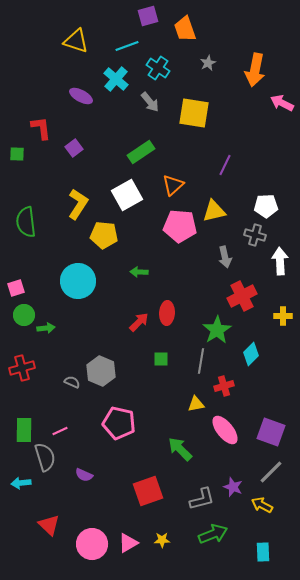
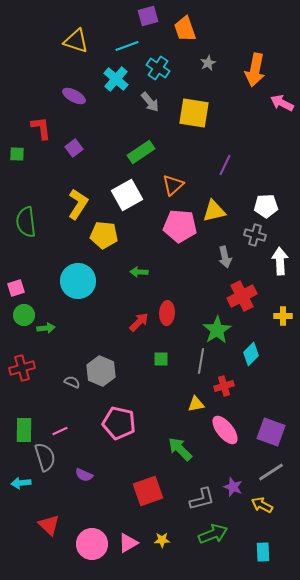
purple ellipse at (81, 96): moved 7 px left
gray line at (271, 472): rotated 12 degrees clockwise
